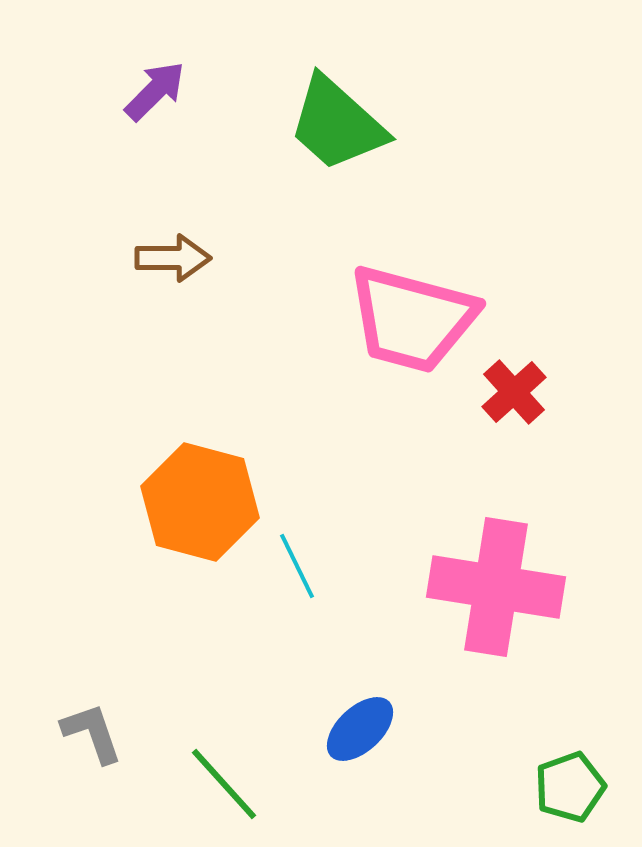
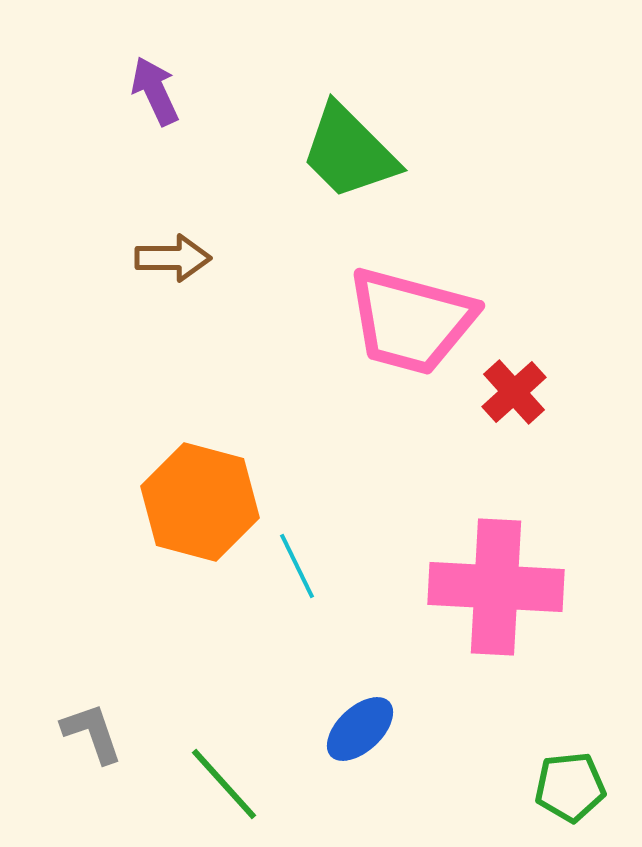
purple arrow: rotated 70 degrees counterclockwise
green trapezoid: moved 12 px right, 28 px down; rotated 3 degrees clockwise
pink trapezoid: moved 1 px left, 2 px down
pink cross: rotated 6 degrees counterclockwise
green pentagon: rotated 14 degrees clockwise
